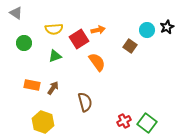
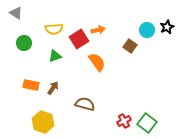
orange rectangle: moved 1 px left
brown semicircle: moved 2 px down; rotated 60 degrees counterclockwise
